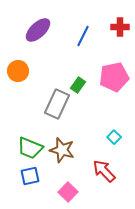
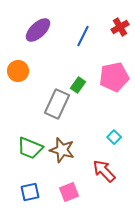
red cross: rotated 30 degrees counterclockwise
blue square: moved 16 px down
pink square: moved 1 px right; rotated 24 degrees clockwise
